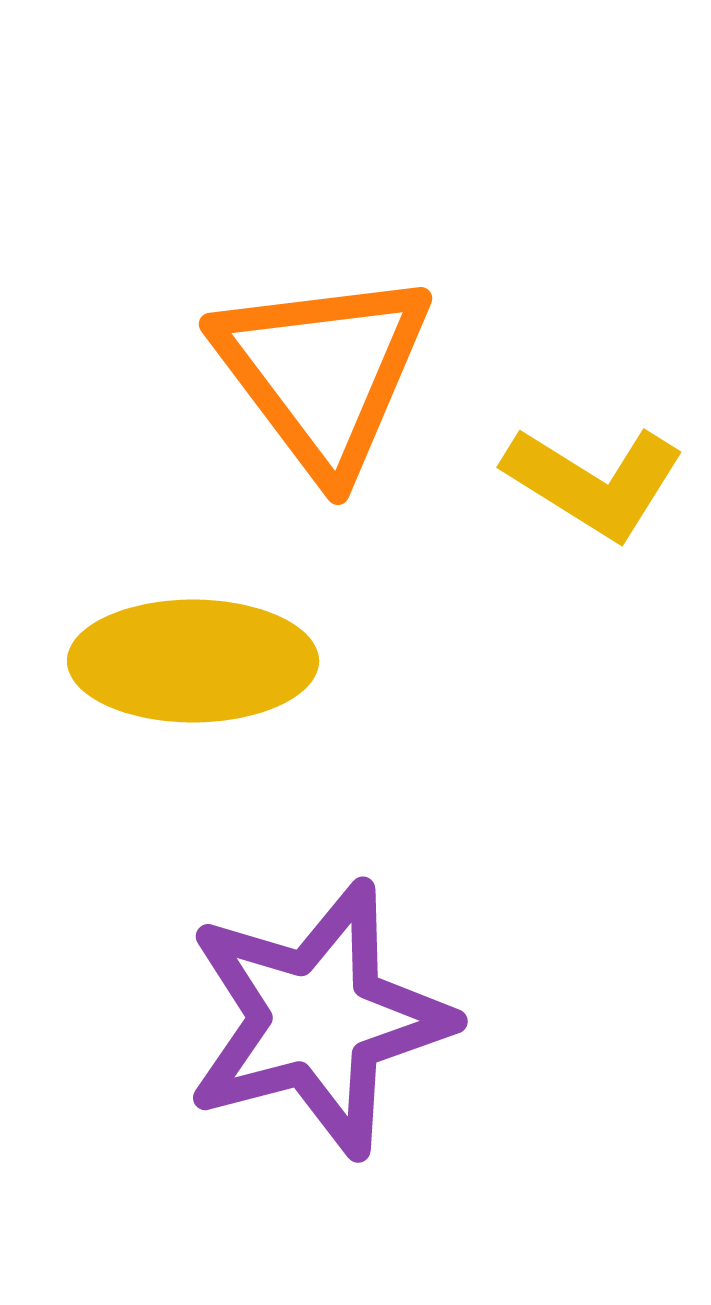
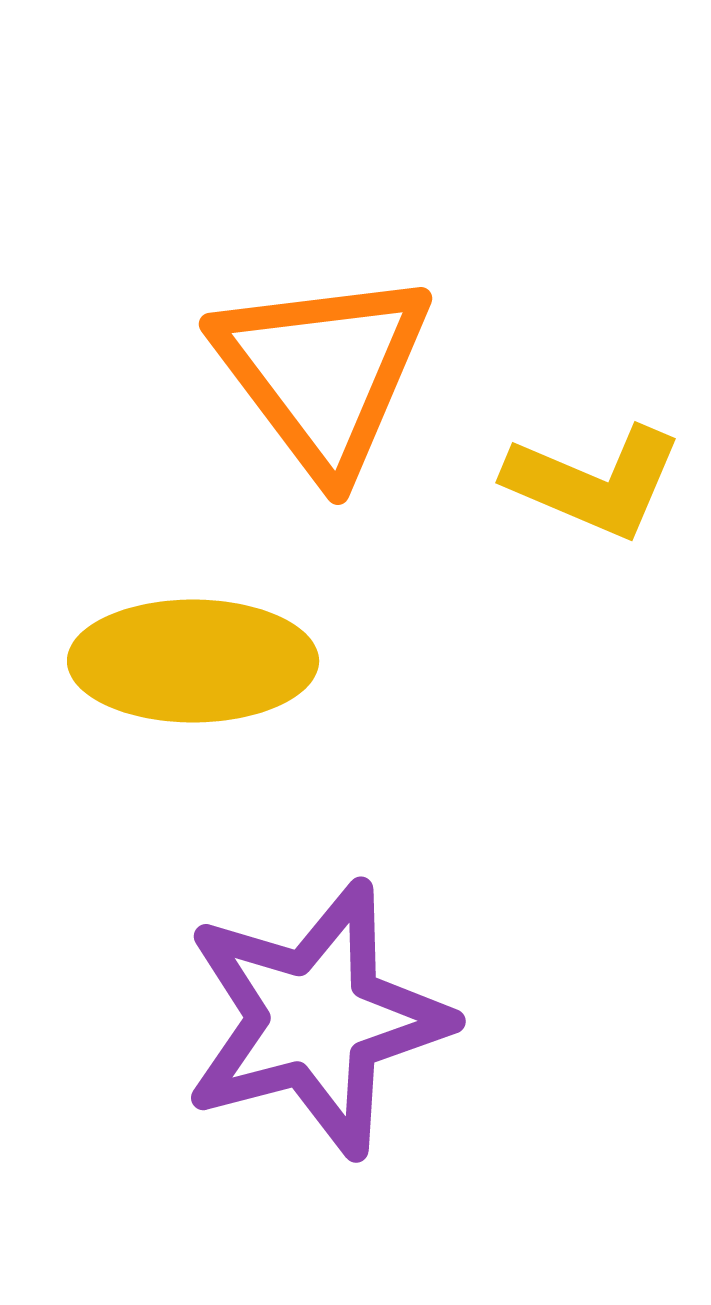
yellow L-shape: rotated 9 degrees counterclockwise
purple star: moved 2 px left
